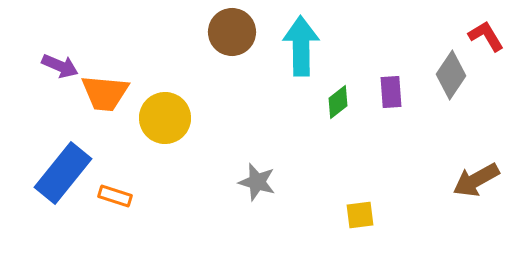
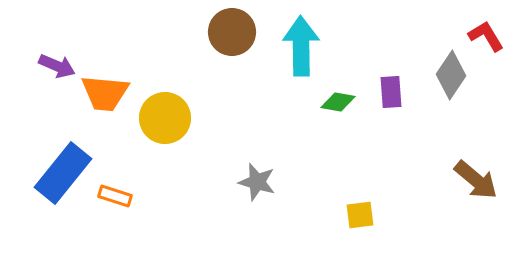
purple arrow: moved 3 px left
green diamond: rotated 48 degrees clockwise
brown arrow: rotated 111 degrees counterclockwise
